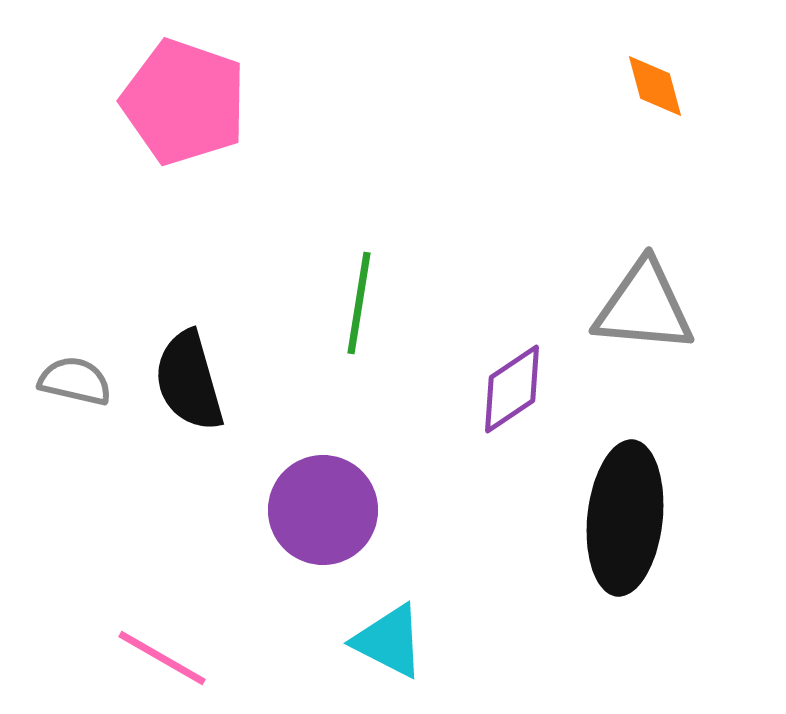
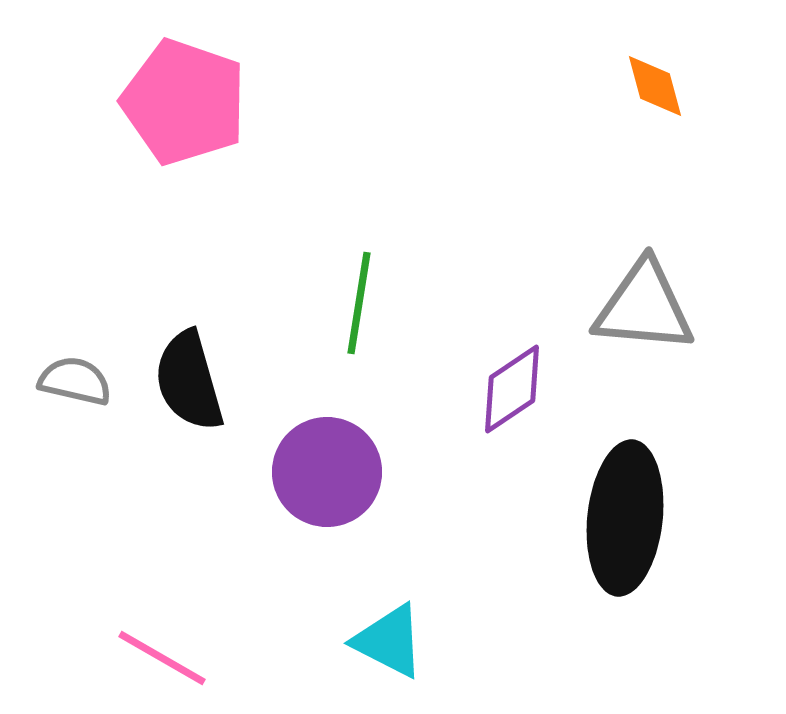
purple circle: moved 4 px right, 38 px up
